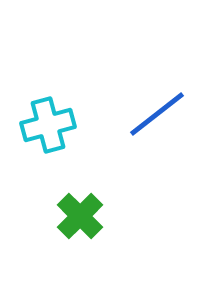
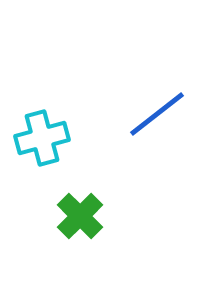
cyan cross: moved 6 px left, 13 px down
